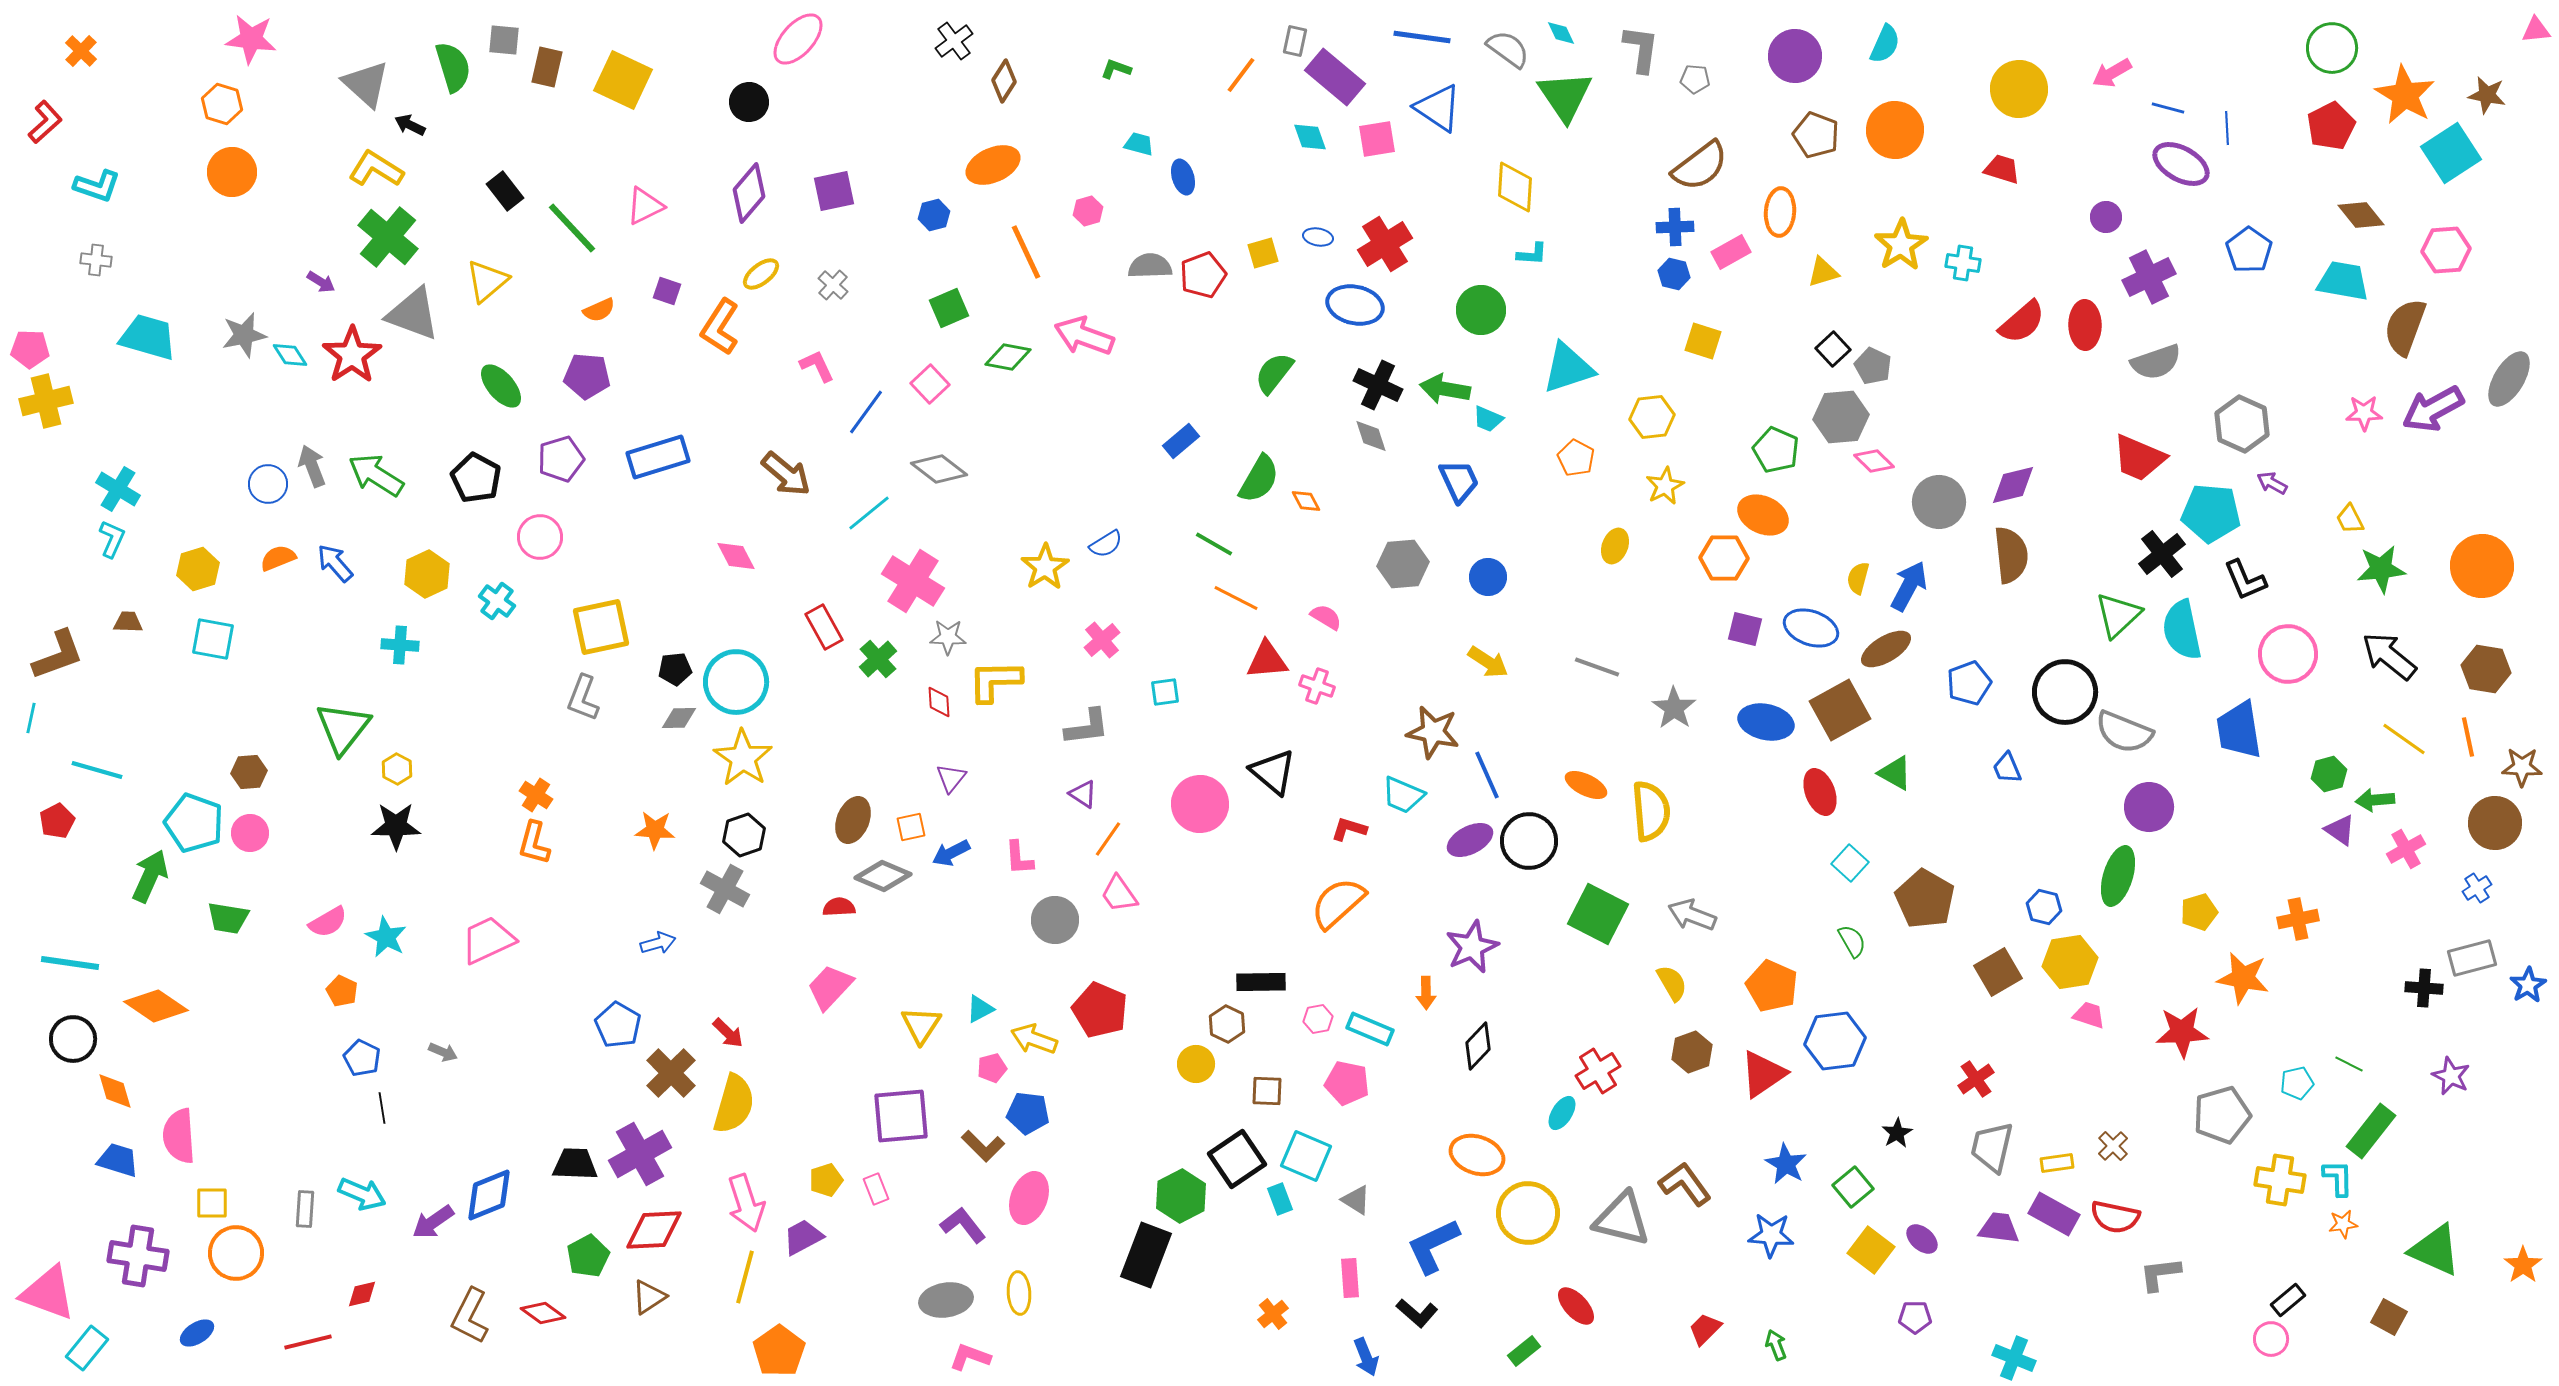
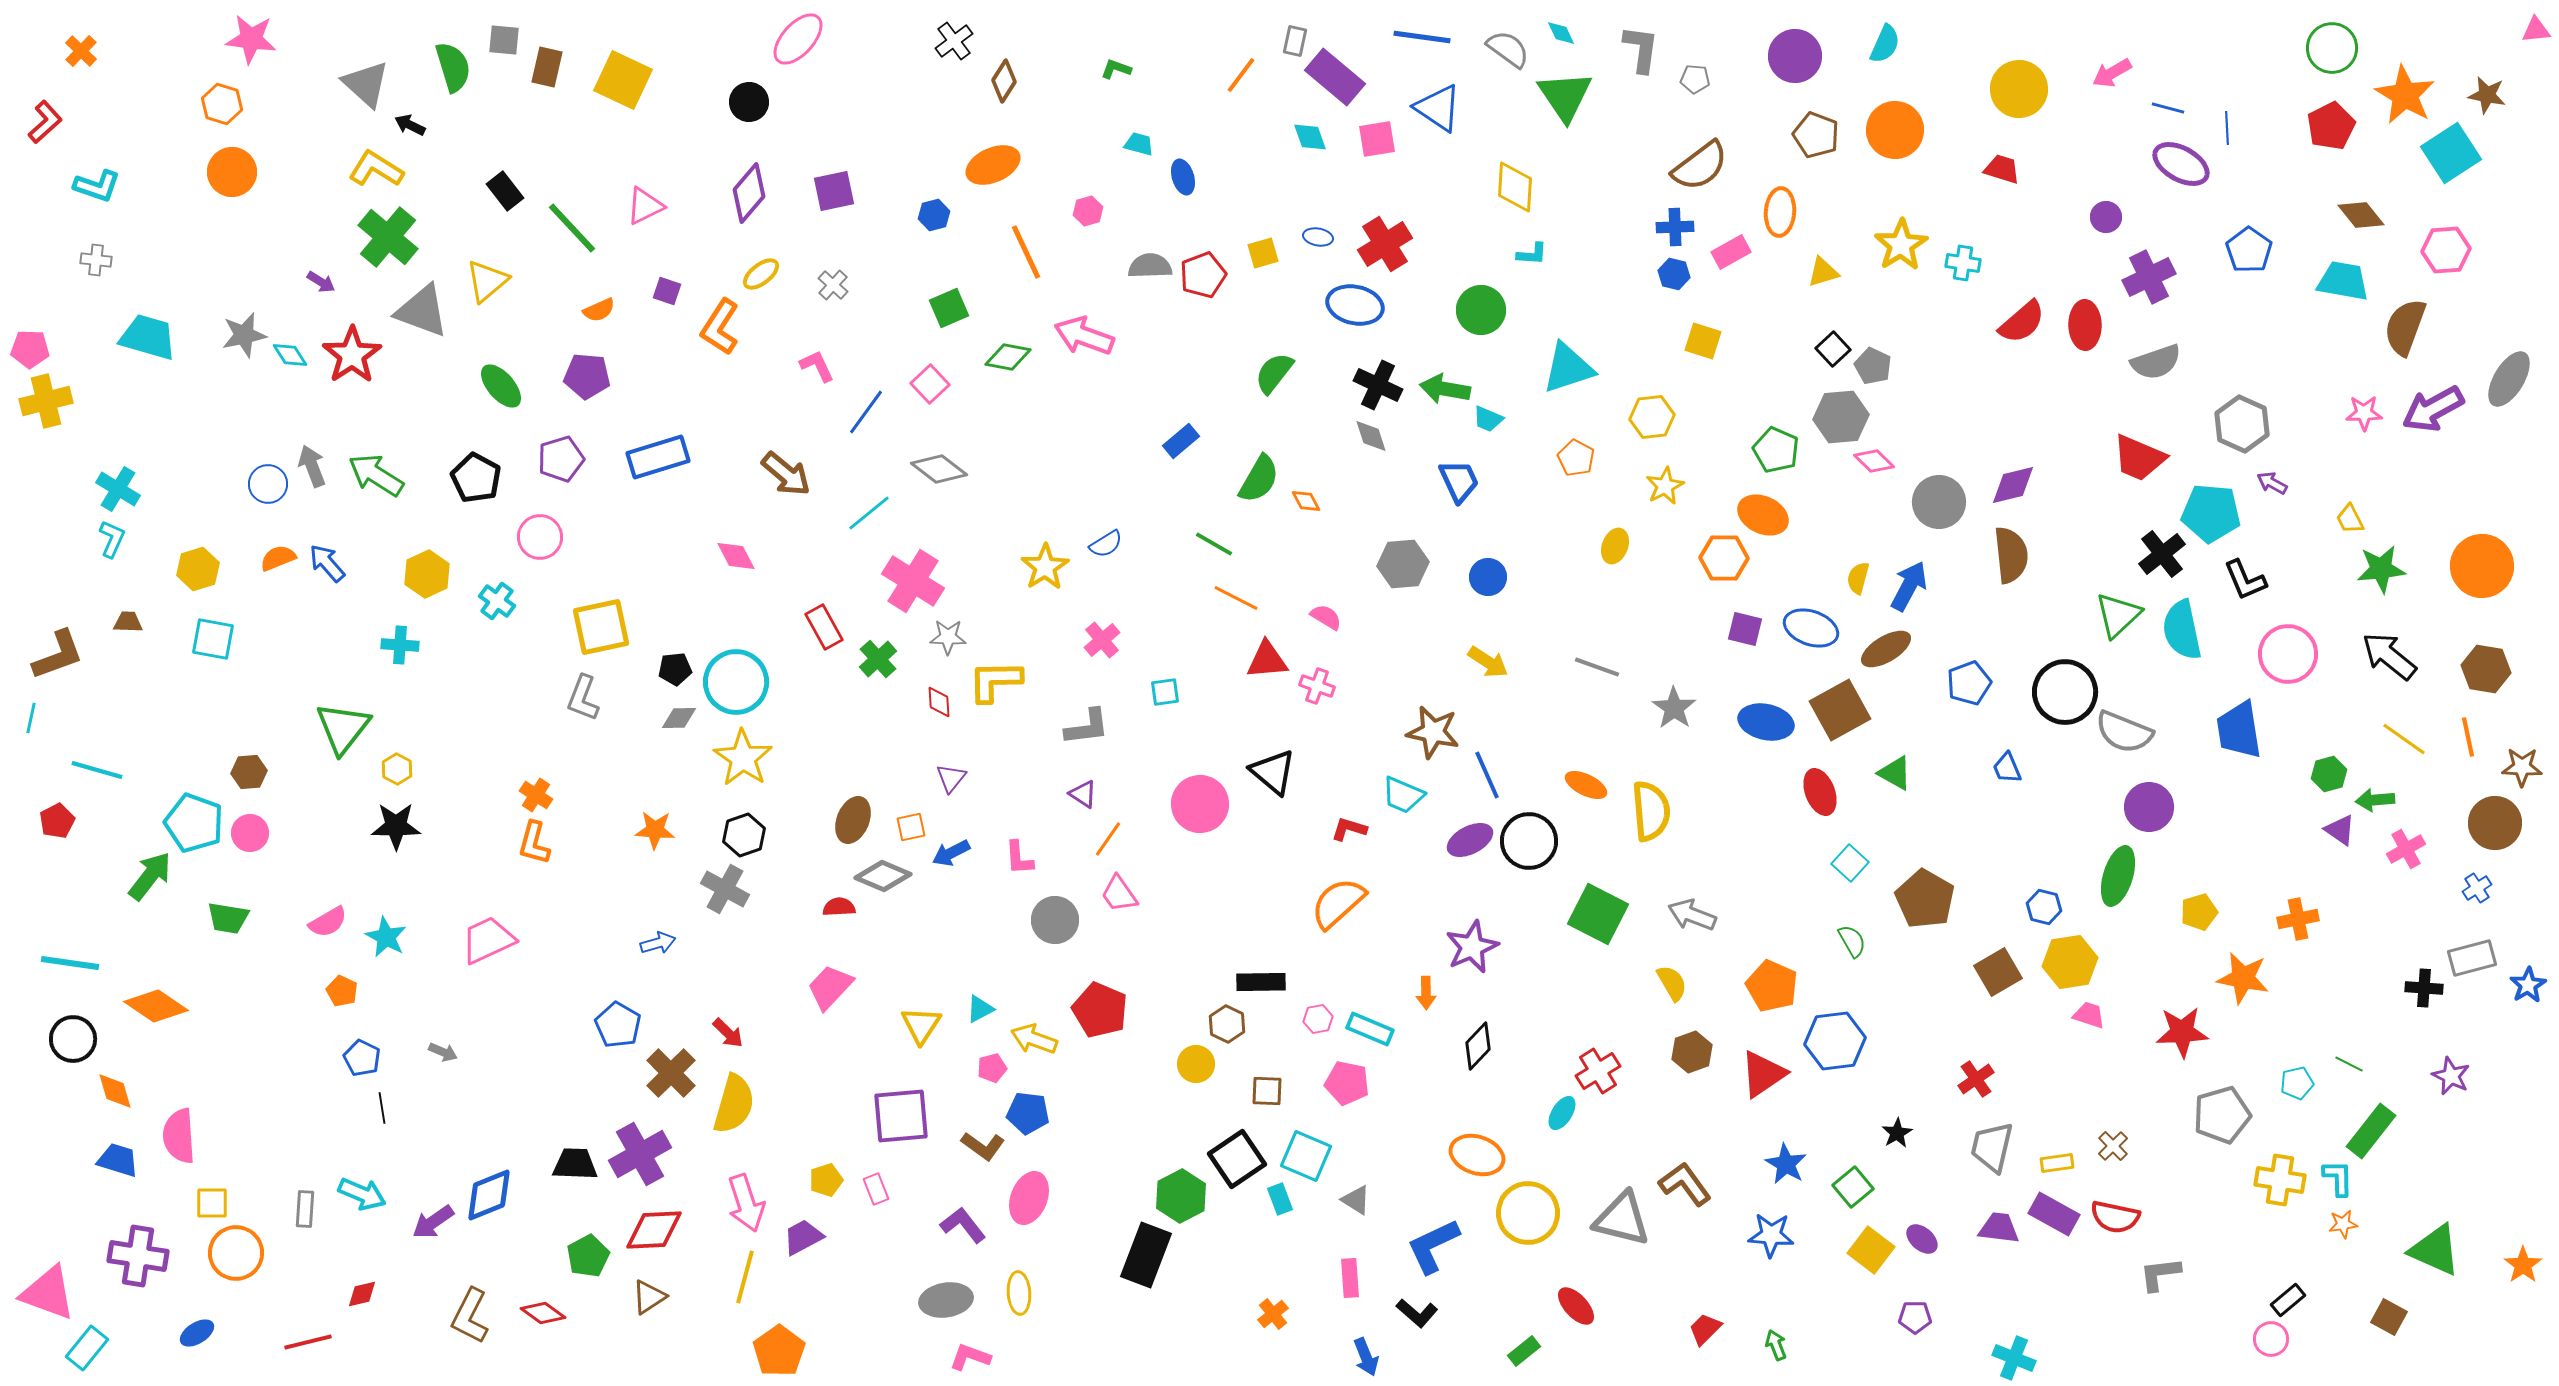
gray triangle at (413, 314): moved 9 px right, 3 px up
blue arrow at (335, 563): moved 8 px left
green arrow at (150, 876): rotated 14 degrees clockwise
brown L-shape at (983, 1146): rotated 9 degrees counterclockwise
